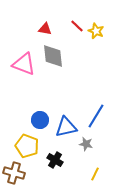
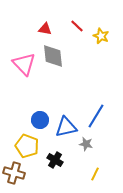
yellow star: moved 5 px right, 5 px down
pink triangle: rotated 25 degrees clockwise
